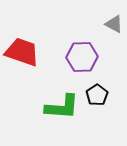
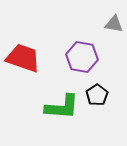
gray triangle: rotated 18 degrees counterclockwise
red trapezoid: moved 1 px right, 6 px down
purple hexagon: rotated 12 degrees clockwise
